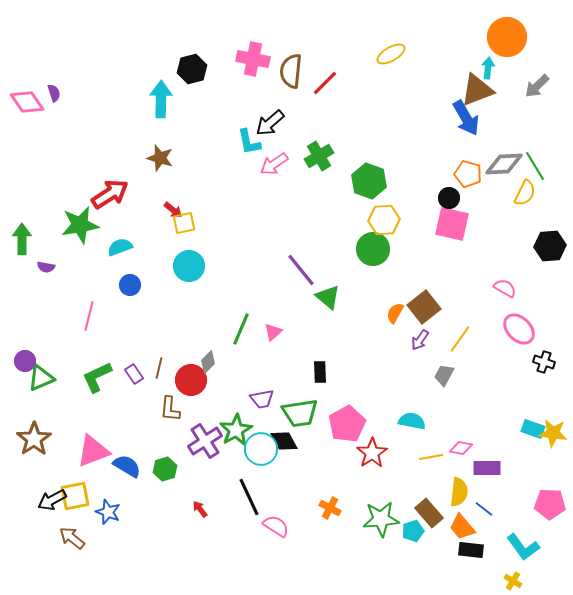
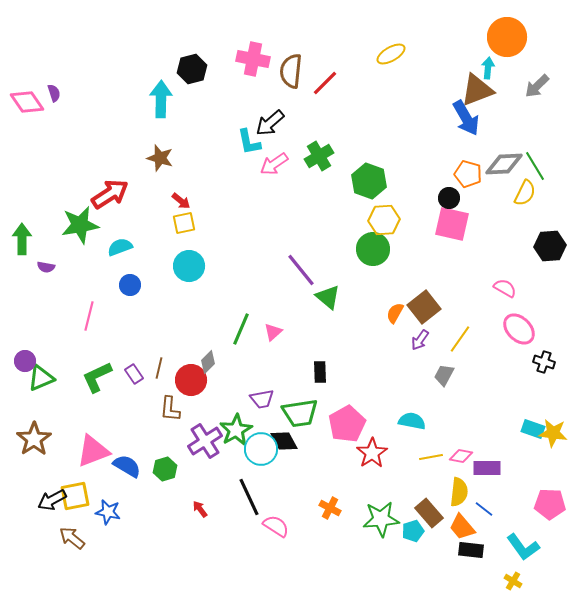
red arrow at (173, 210): moved 8 px right, 9 px up
pink diamond at (461, 448): moved 8 px down
blue star at (108, 512): rotated 10 degrees counterclockwise
